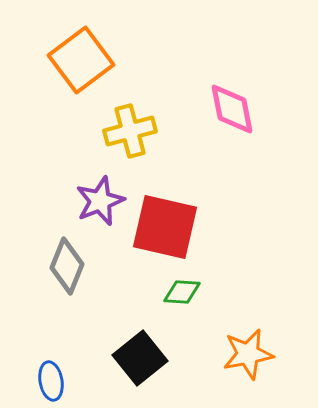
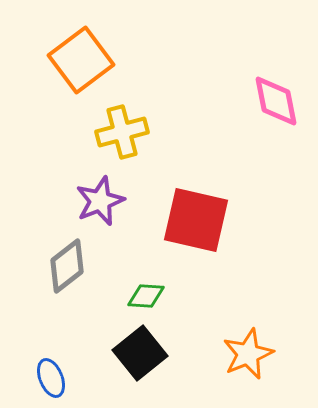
pink diamond: moved 44 px right, 8 px up
yellow cross: moved 8 px left, 1 px down
red square: moved 31 px right, 7 px up
gray diamond: rotated 30 degrees clockwise
green diamond: moved 36 px left, 4 px down
orange star: rotated 12 degrees counterclockwise
black square: moved 5 px up
blue ellipse: moved 3 px up; rotated 12 degrees counterclockwise
